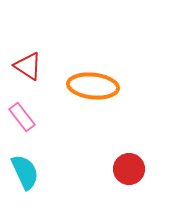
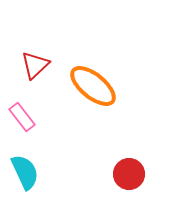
red triangle: moved 7 px right, 1 px up; rotated 44 degrees clockwise
orange ellipse: rotated 33 degrees clockwise
red circle: moved 5 px down
